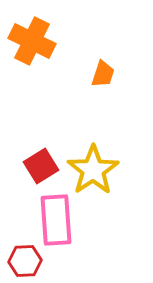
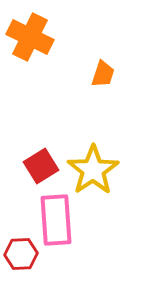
orange cross: moved 2 px left, 4 px up
red hexagon: moved 4 px left, 7 px up
